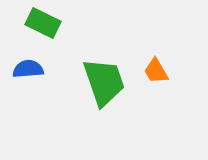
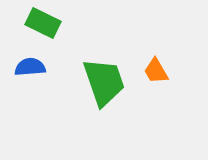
blue semicircle: moved 2 px right, 2 px up
